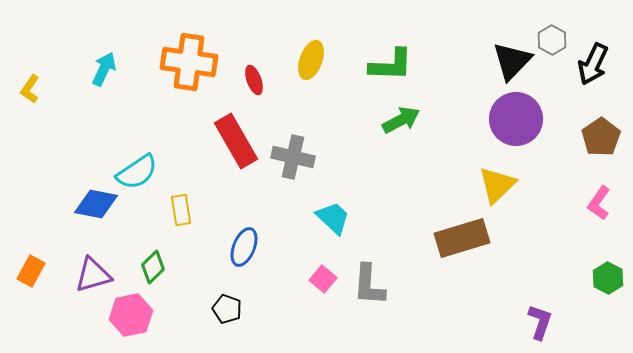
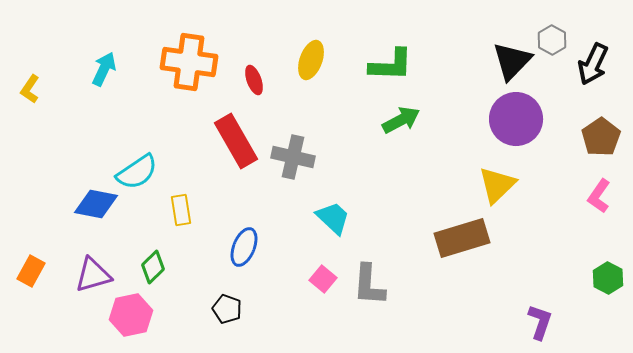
pink L-shape: moved 7 px up
